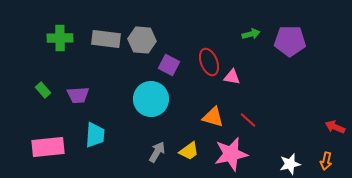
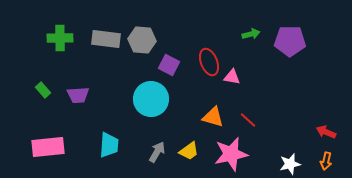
red arrow: moved 9 px left, 5 px down
cyan trapezoid: moved 14 px right, 10 px down
